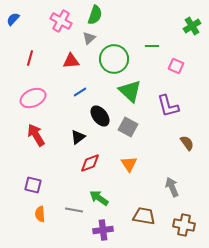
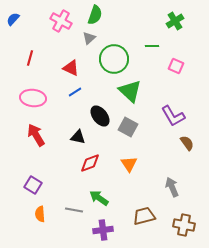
green cross: moved 17 px left, 5 px up
red triangle: moved 7 px down; rotated 30 degrees clockwise
blue line: moved 5 px left
pink ellipse: rotated 30 degrees clockwise
purple L-shape: moved 5 px right, 10 px down; rotated 15 degrees counterclockwise
black triangle: rotated 49 degrees clockwise
purple square: rotated 18 degrees clockwise
brown trapezoid: rotated 25 degrees counterclockwise
